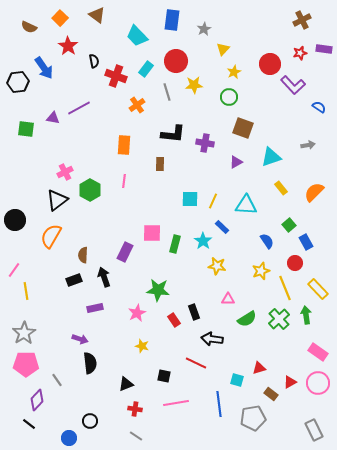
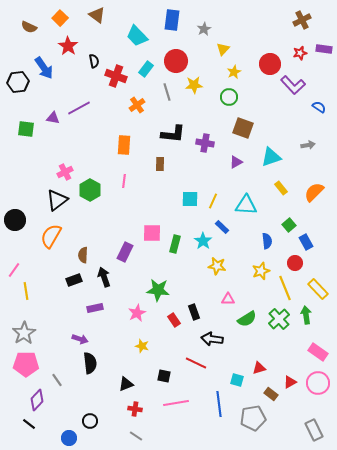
blue semicircle at (267, 241): rotated 28 degrees clockwise
